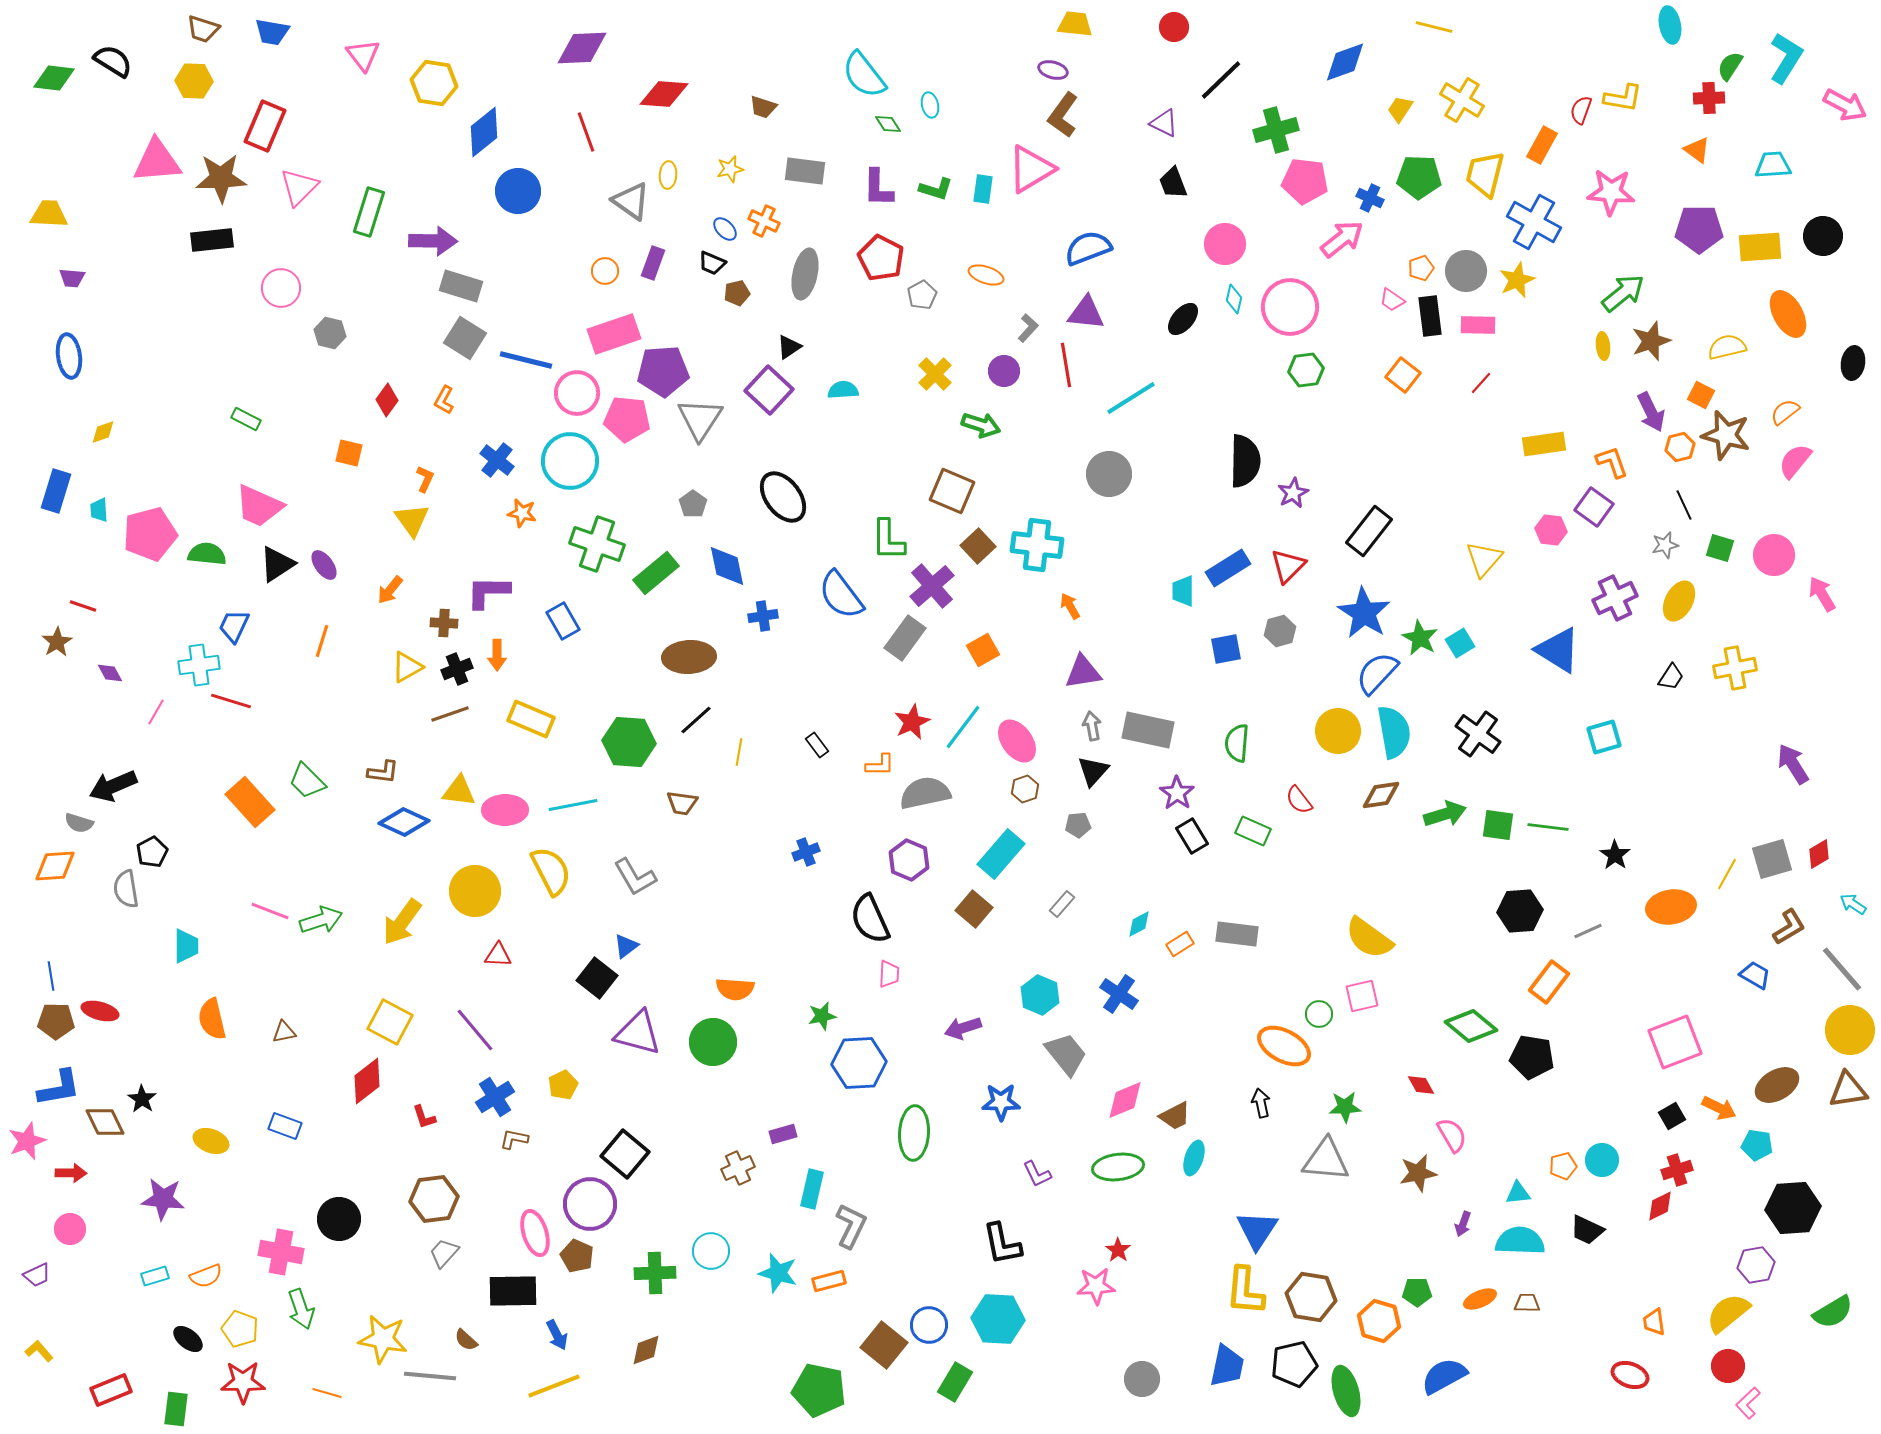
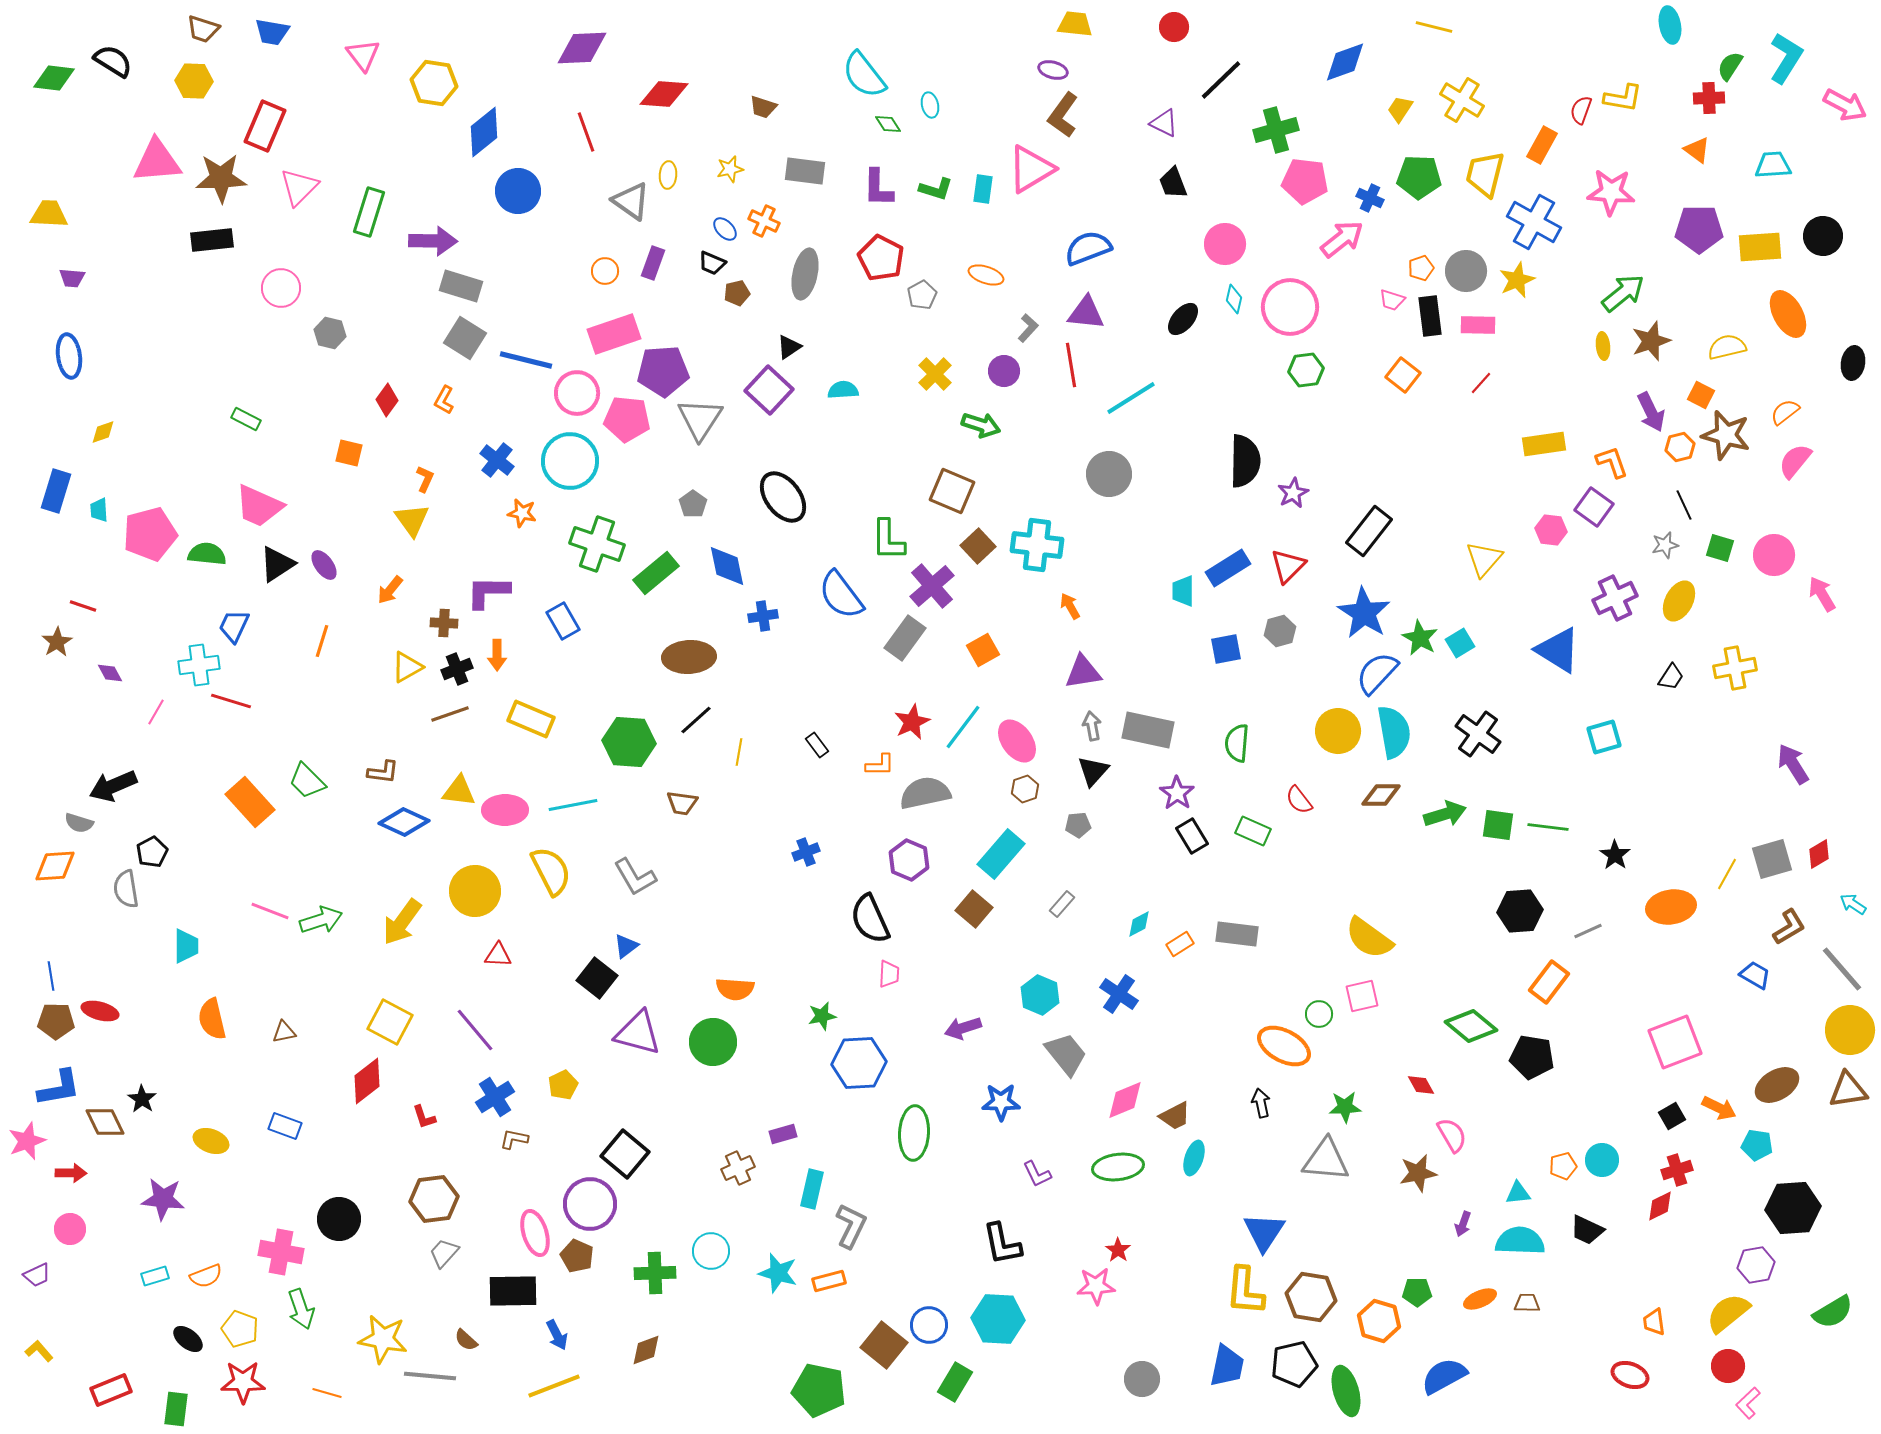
pink trapezoid at (1392, 300): rotated 16 degrees counterclockwise
red line at (1066, 365): moved 5 px right
brown diamond at (1381, 795): rotated 9 degrees clockwise
blue triangle at (1257, 1230): moved 7 px right, 2 px down
